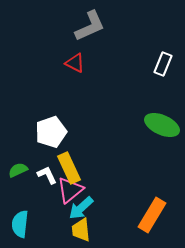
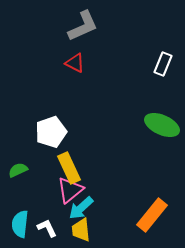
gray L-shape: moved 7 px left
white L-shape: moved 53 px down
orange rectangle: rotated 8 degrees clockwise
